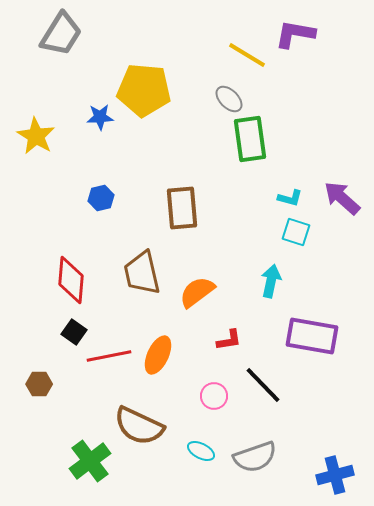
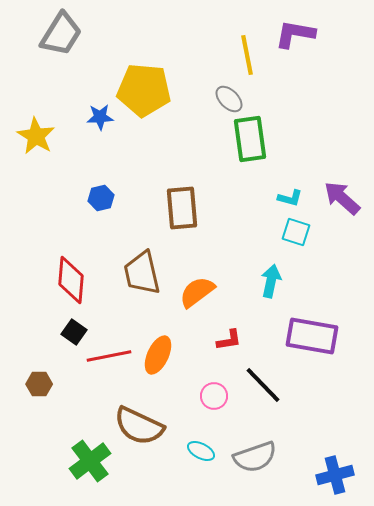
yellow line: rotated 48 degrees clockwise
